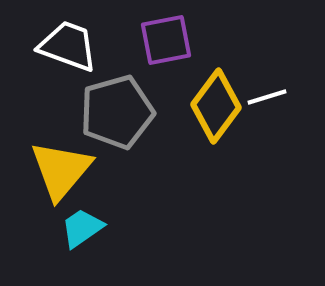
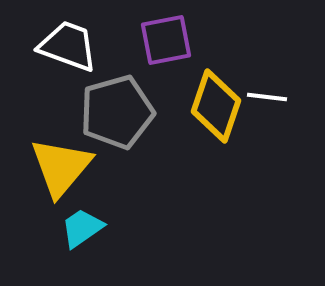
white line: rotated 24 degrees clockwise
yellow diamond: rotated 18 degrees counterclockwise
yellow triangle: moved 3 px up
